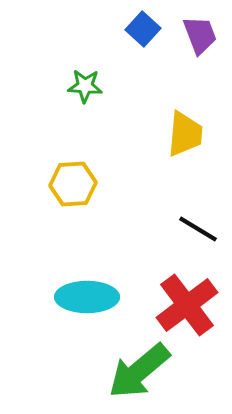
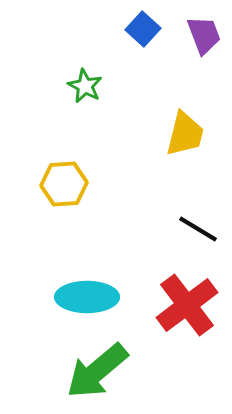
purple trapezoid: moved 4 px right
green star: rotated 24 degrees clockwise
yellow trapezoid: rotated 9 degrees clockwise
yellow hexagon: moved 9 px left
green arrow: moved 42 px left
